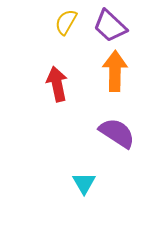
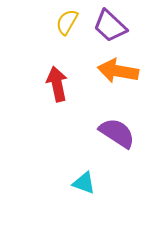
yellow semicircle: moved 1 px right
orange arrow: moved 3 px right; rotated 81 degrees counterclockwise
cyan triangle: rotated 40 degrees counterclockwise
